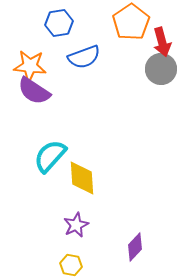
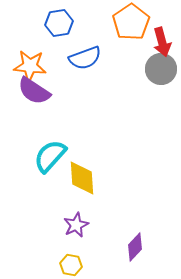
blue semicircle: moved 1 px right, 1 px down
